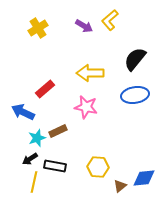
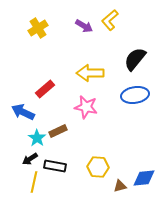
cyan star: rotated 18 degrees counterclockwise
brown triangle: rotated 24 degrees clockwise
